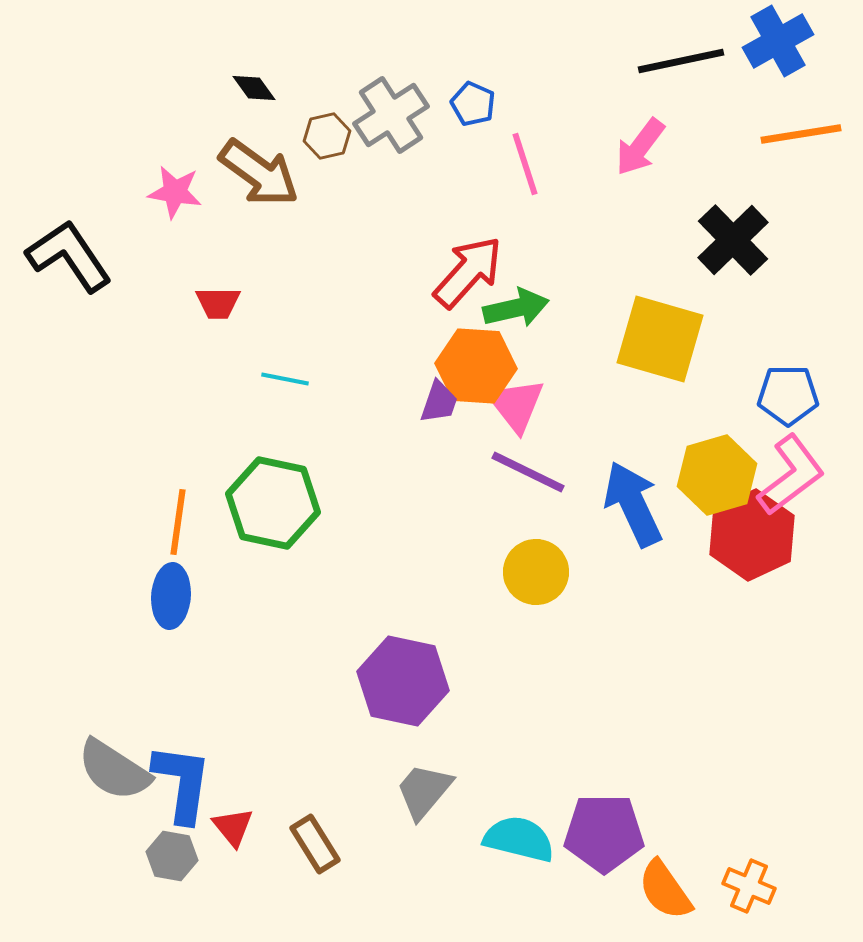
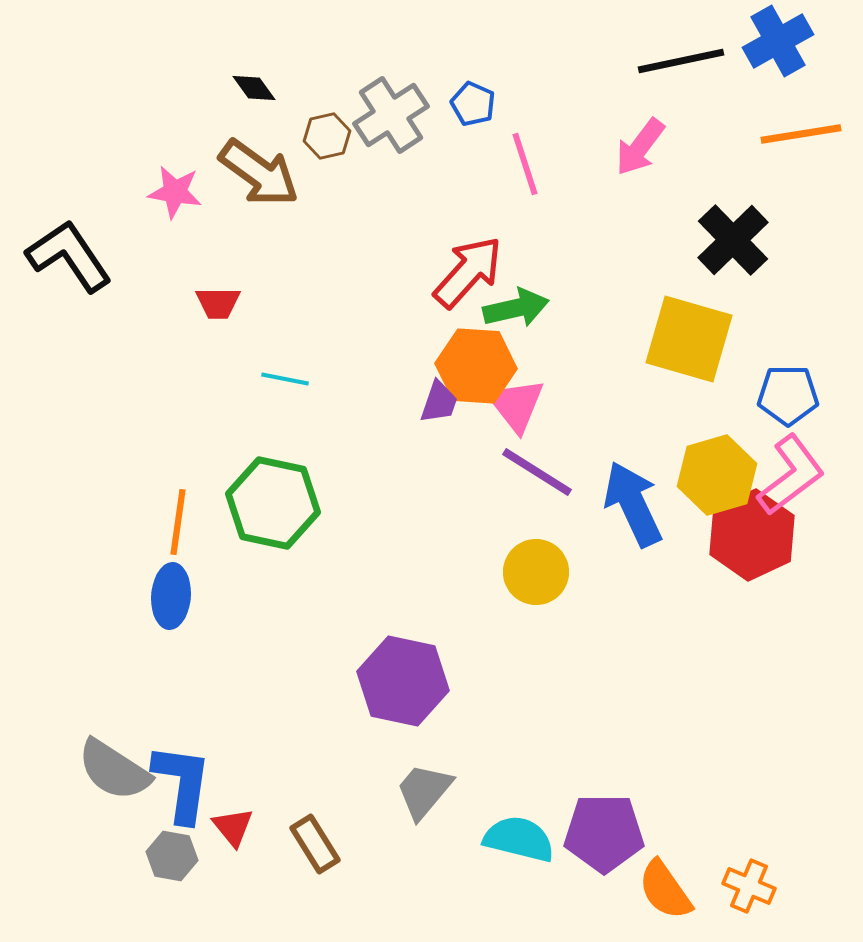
yellow square at (660, 339): moved 29 px right
purple line at (528, 472): moved 9 px right; rotated 6 degrees clockwise
